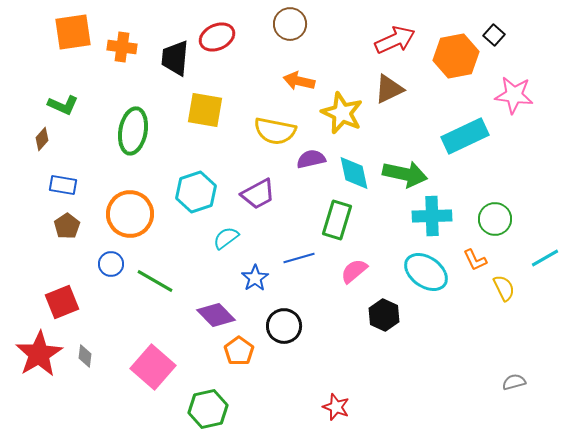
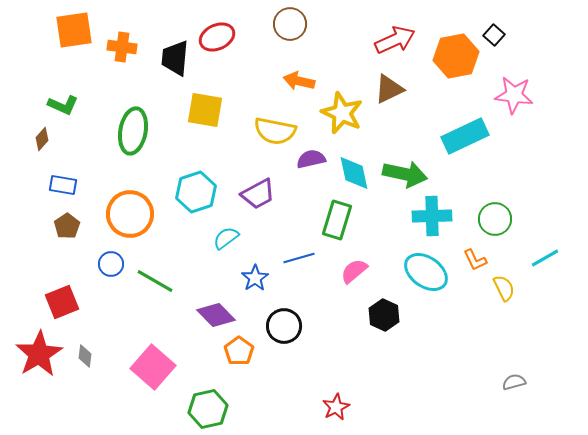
orange square at (73, 32): moved 1 px right, 2 px up
red star at (336, 407): rotated 24 degrees clockwise
